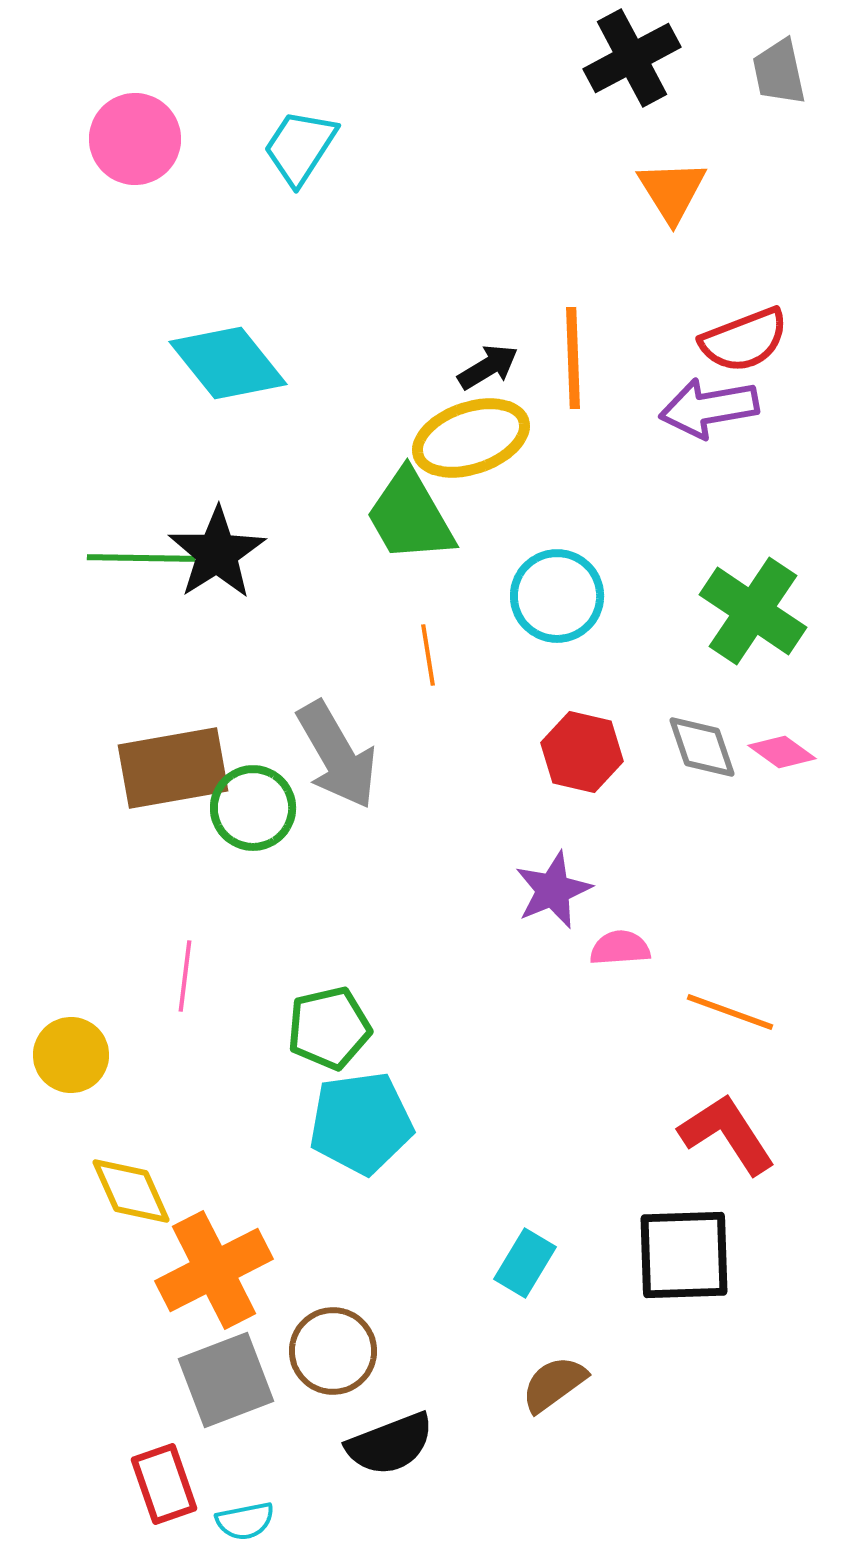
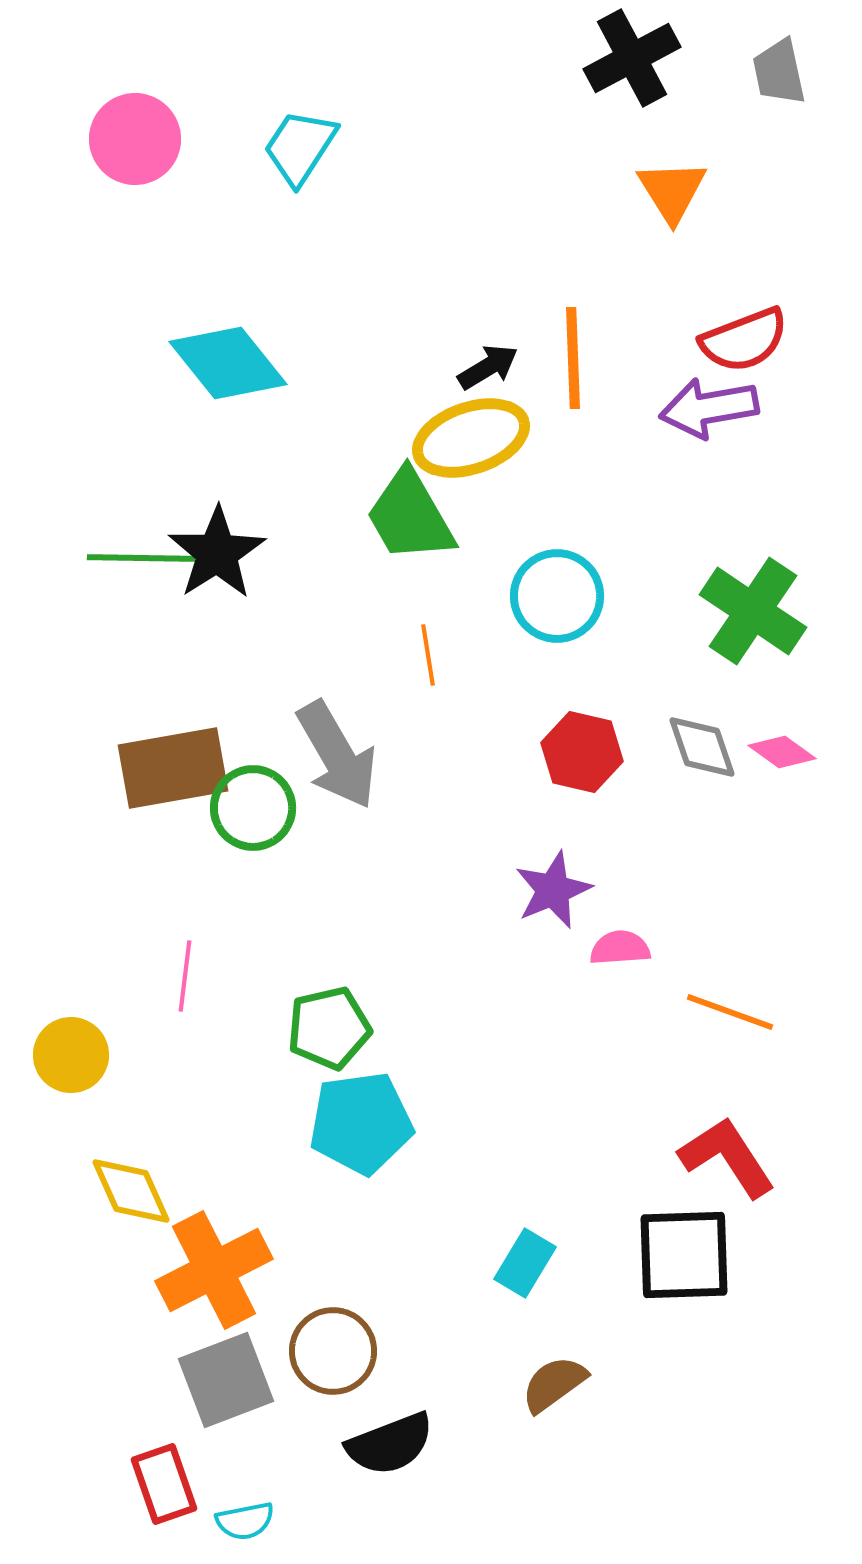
red L-shape at (727, 1134): moved 23 px down
